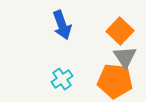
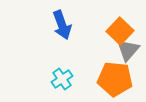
gray triangle: moved 3 px right, 7 px up; rotated 15 degrees clockwise
orange pentagon: moved 2 px up
